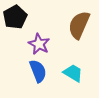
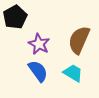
brown semicircle: moved 15 px down
blue semicircle: rotated 15 degrees counterclockwise
